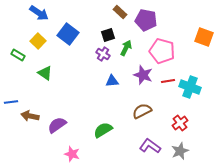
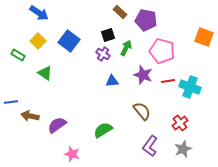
blue square: moved 1 px right, 7 px down
brown semicircle: rotated 78 degrees clockwise
purple L-shape: rotated 90 degrees counterclockwise
gray star: moved 3 px right, 2 px up
